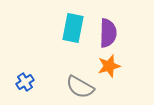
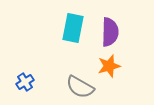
purple semicircle: moved 2 px right, 1 px up
